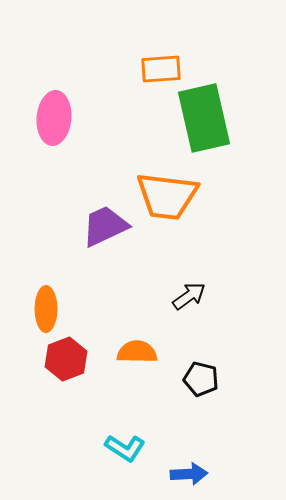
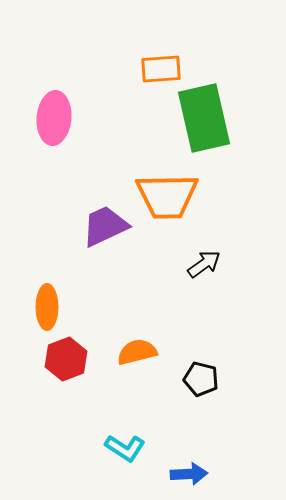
orange trapezoid: rotated 8 degrees counterclockwise
black arrow: moved 15 px right, 32 px up
orange ellipse: moved 1 px right, 2 px up
orange semicircle: rotated 15 degrees counterclockwise
